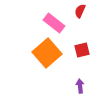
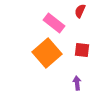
red square: rotated 21 degrees clockwise
purple arrow: moved 3 px left, 3 px up
